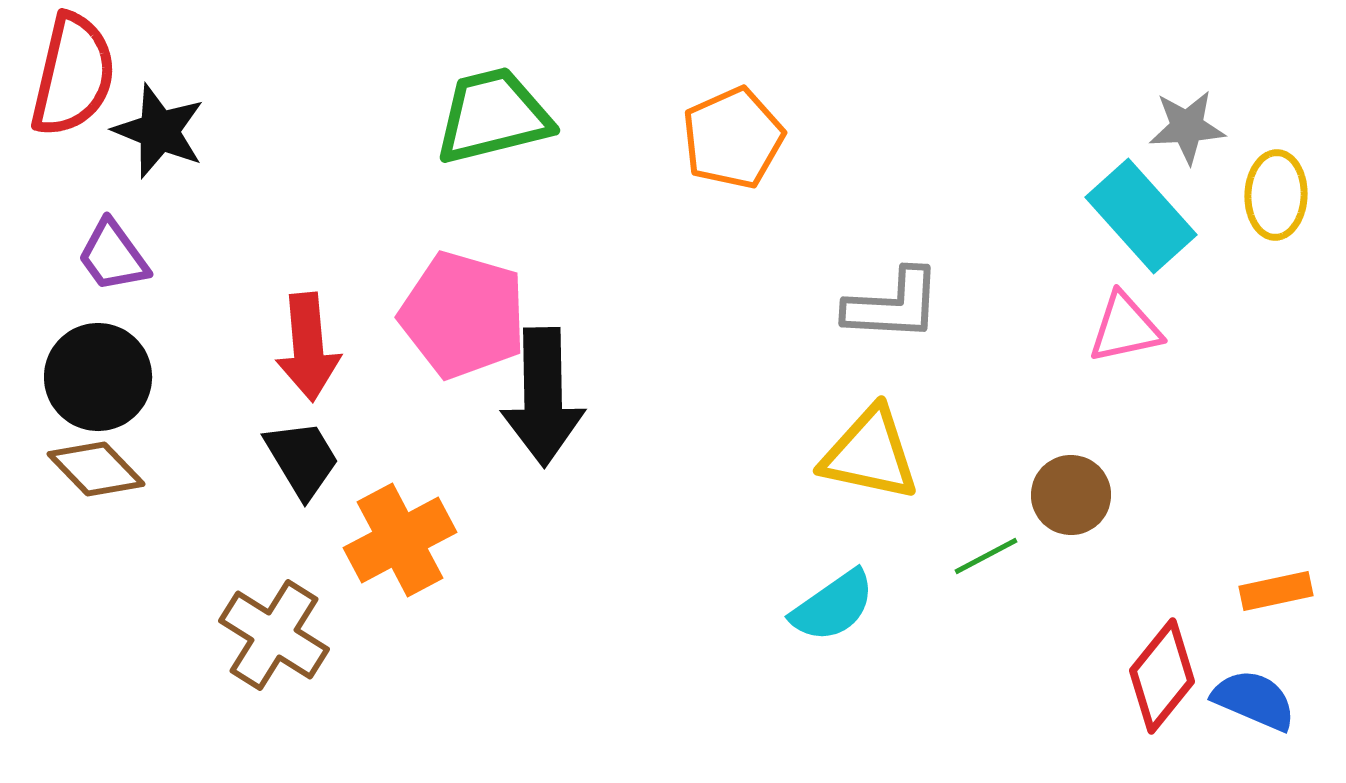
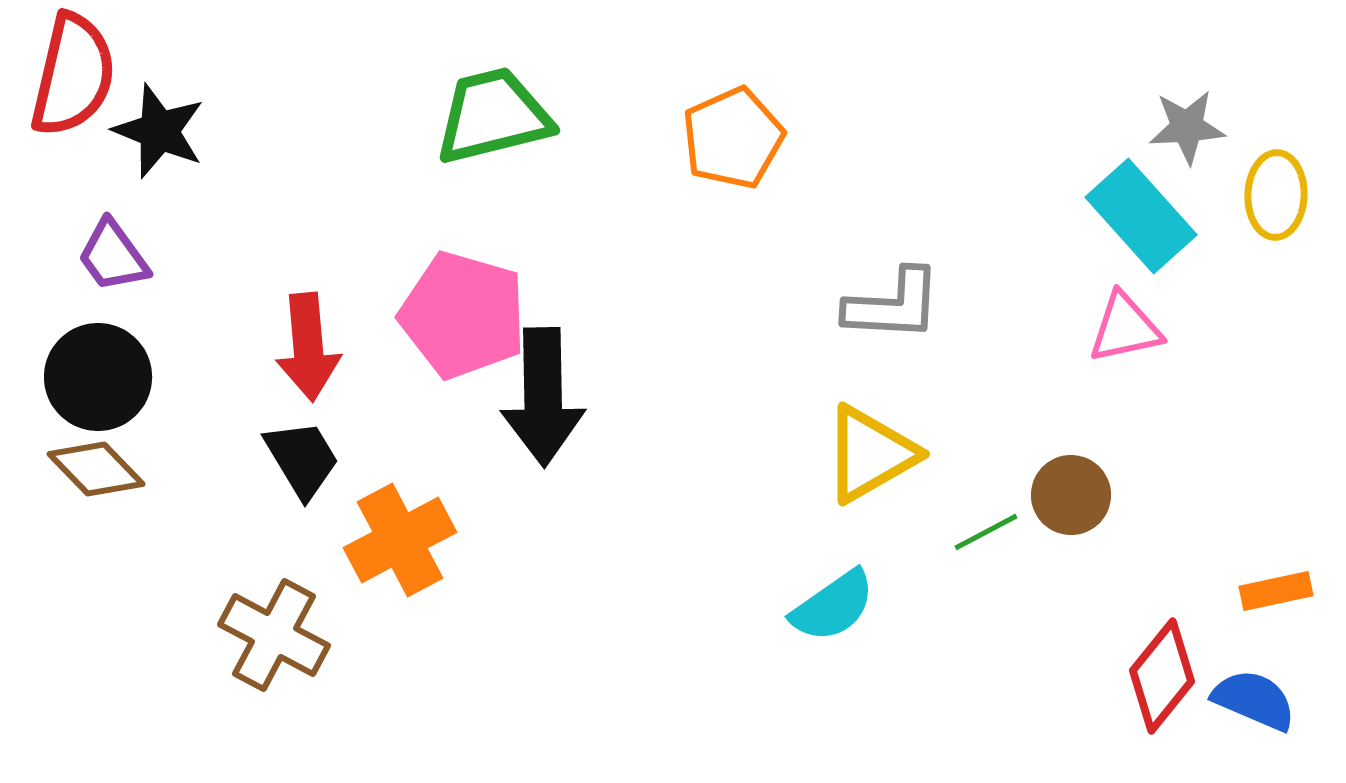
yellow triangle: rotated 42 degrees counterclockwise
green line: moved 24 px up
brown cross: rotated 4 degrees counterclockwise
